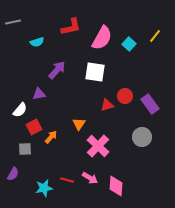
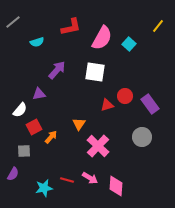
gray line: rotated 28 degrees counterclockwise
yellow line: moved 3 px right, 10 px up
gray square: moved 1 px left, 2 px down
